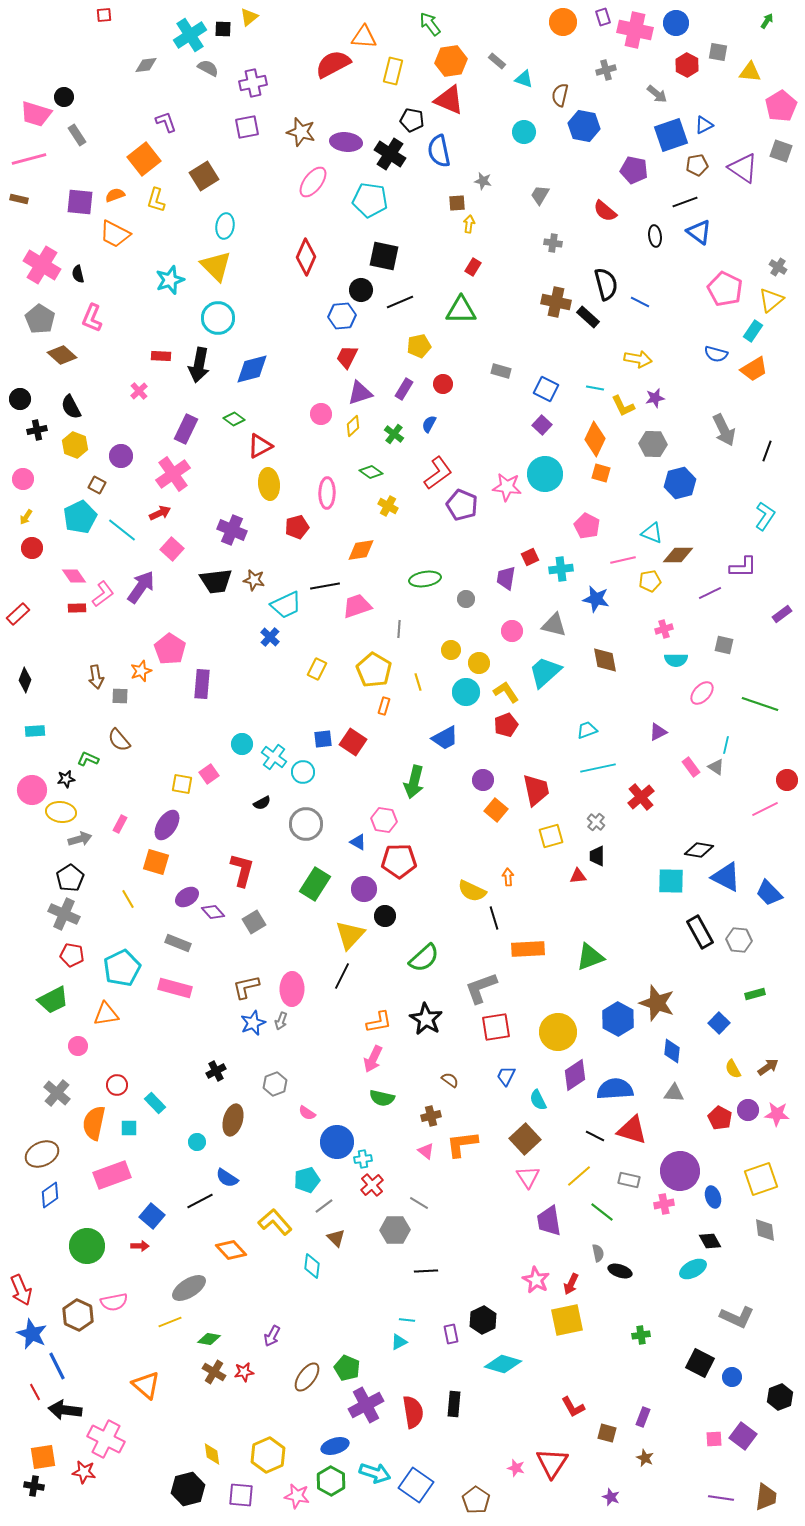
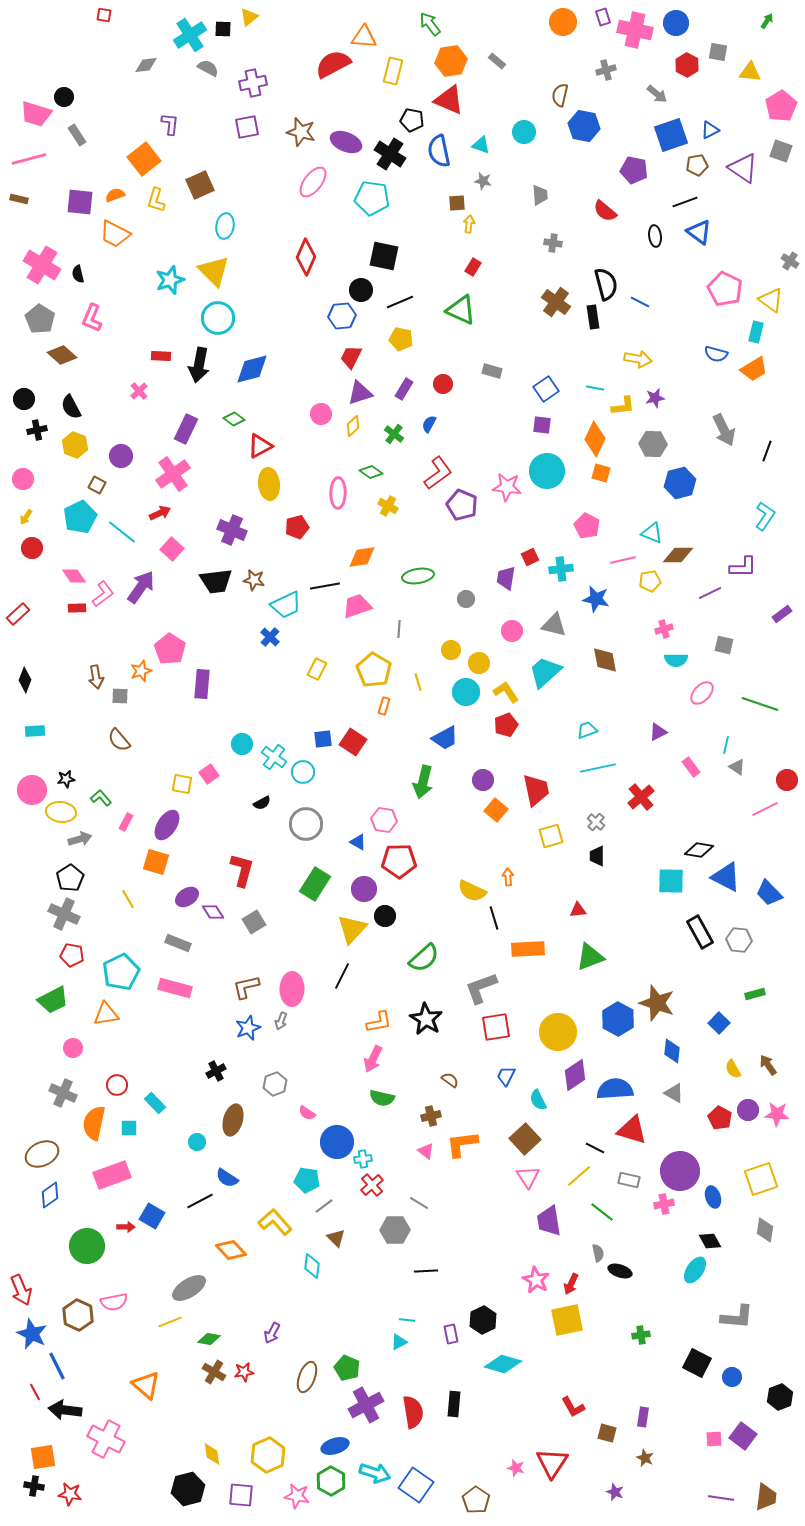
red square at (104, 15): rotated 14 degrees clockwise
cyan triangle at (524, 79): moved 43 px left, 66 px down
purple L-shape at (166, 122): moved 4 px right, 2 px down; rotated 25 degrees clockwise
blue triangle at (704, 125): moved 6 px right, 5 px down
purple ellipse at (346, 142): rotated 16 degrees clockwise
brown square at (204, 176): moved 4 px left, 9 px down; rotated 8 degrees clockwise
gray trapezoid at (540, 195): rotated 145 degrees clockwise
cyan pentagon at (370, 200): moved 2 px right, 2 px up
yellow triangle at (216, 266): moved 2 px left, 5 px down
gray cross at (778, 267): moved 12 px right, 6 px up
yellow triangle at (771, 300): rotated 44 degrees counterclockwise
brown cross at (556, 302): rotated 24 degrees clockwise
green triangle at (461, 310): rotated 24 degrees clockwise
black rectangle at (588, 317): moved 5 px right; rotated 40 degrees clockwise
cyan rectangle at (753, 331): moved 3 px right, 1 px down; rotated 20 degrees counterclockwise
yellow pentagon at (419, 346): moved 18 px left, 7 px up; rotated 25 degrees clockwise
red trapezoid at (347, 357): moved 4 px right
gray rectangle at (501, 371): moved 9 px left
blue square at (546, 389): rotated 30 degrees clockwise
black circle at (20, 399): moved 4 px right
yellow L-shape at (623, 406): rotated 70 degrees counterclockwise
purple square at (542, 425): rotated 36 degrees counterclockwise
cyan circle at (545, 474): moved 2 px right, 3 px up
pink ellipse at (327, 493): moved 11 px right
cyan line at (122, 530): moved 2 px down
orange diamond at (361, 550): moved 1 px right, 7 px down
green ellipse at (425, 579): moved 7 px left, 3 px up
green L-shape at (88, 759): moved 13 px right, 39 px down; rotated 25 degrees clockwise
gray triangle at (716, 767): moved 21 px right
green arrow at (414, 782): moved 9 px right
pink rectangle at (120, 824): moved 6 px right, 2 px up
red triangle at (578, 876): moved 34 px down
purple diamond at (213, 912): rotated 10 degrees clockwise
yellow triangle at (350, 935): moved 2 px right, 6 px up
cyan pentagon at (122, 968): moved 1 px left, 4 px down
blue star at (253, 1023): moved 5 px left, 5 px down
pink circle at (78, 1046): moved 5 px left, 2 px down
brown arrow at (768, 1067): moved 2 px up; rotated 90 degrees counterclockwise
gray cross at (57, 1093): moved 6 px right; rotated 16 degrees counterclockwise
gray triangle at (674, 1093): rotated 25 degrees clockwise
black line at (595, 1136): moved 12 px down
cyan pentagon at (307, 1180): rotated 25 degrees clockwise
blue square at (152, 1216): rotated 10 degrees counterclockwise
gray diamond at (765, 1230): rotated 15 degrees clockwise
red arrow at (140, 1246): moved 14 px left, 19 px up
cyan ellipse at (693, 1269): moved 2 px right, 1 px down; rotated 28 degrees counterclockwise
gray L-shape at (737, 1317): rotated 20 degrees counterclockwise
purple arrow at (272, 1336): moved 3 px up
black square at (700, 1363): moved 3 px left
brown ellipse at (307, 1377): rotated 16 degrees counterclockwise
purple rectangle at (643, 1417): rotated 12 degrees counterclockwise
red star at (84, 1472): moved 14 px left, 22 px down
purple star at (611, 1497): moved 4 px right, 5 px up
